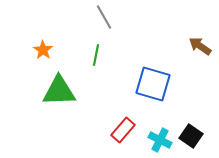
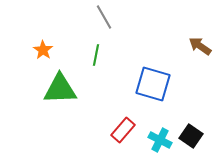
green triangle: moved 1 px right, 2 px up
